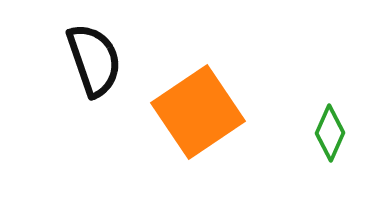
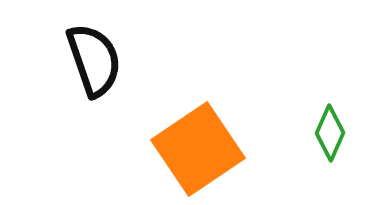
orange square: moved 37 px down
